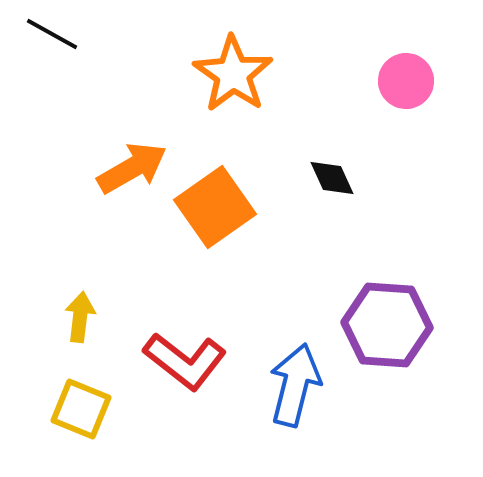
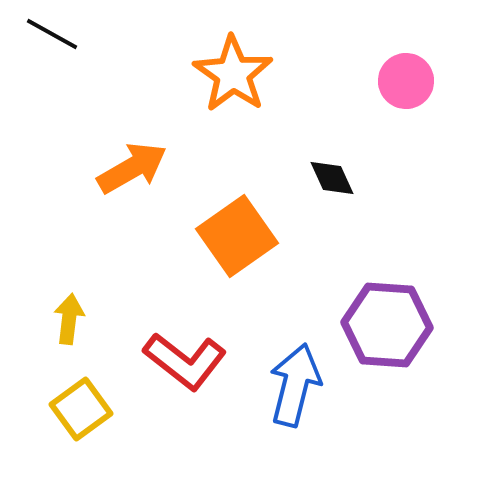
orange square: moved 22 px right, 29 px down
yellow arrow: moved 11 px left, 2 px down
yellow square: rotated 32 degrees clockwise
